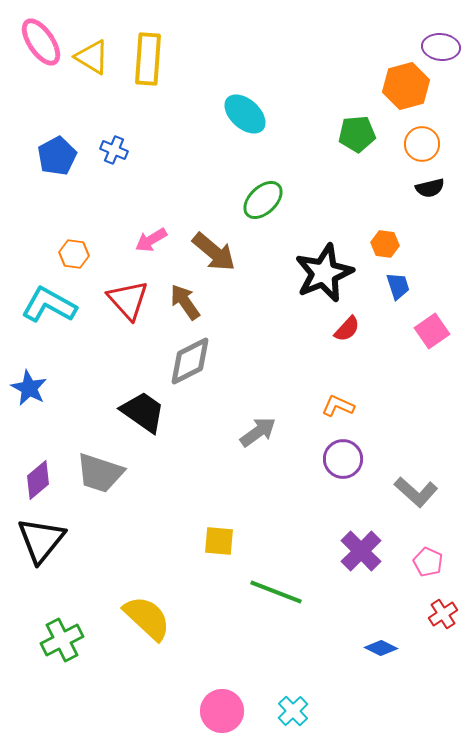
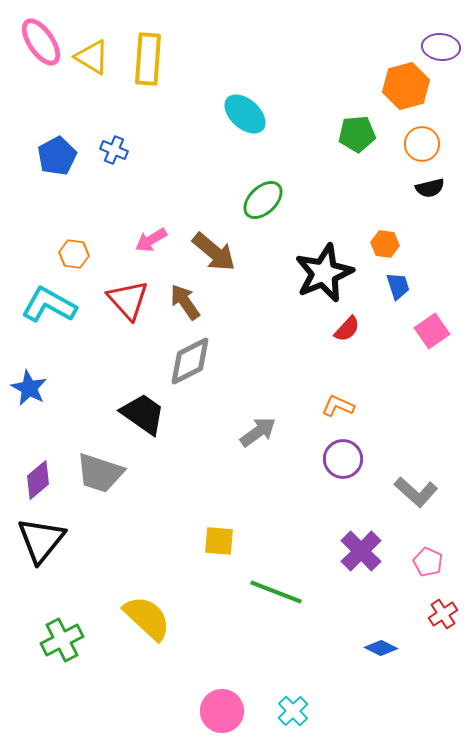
black trapezoid at (143, 412): moved 2 px down
